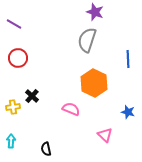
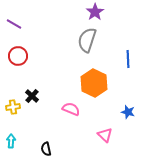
purple star: rotated 18 degrees clockwise
red circle: moved 2 px up
